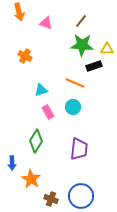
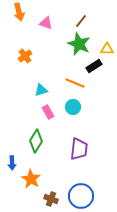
green star: moved 3 px left, 1 px up; rotated 20 degrees clockwise
orange cross: rotated 24 degrees clockwise
black rectangle: rotated 14 degrees counterclockwise
